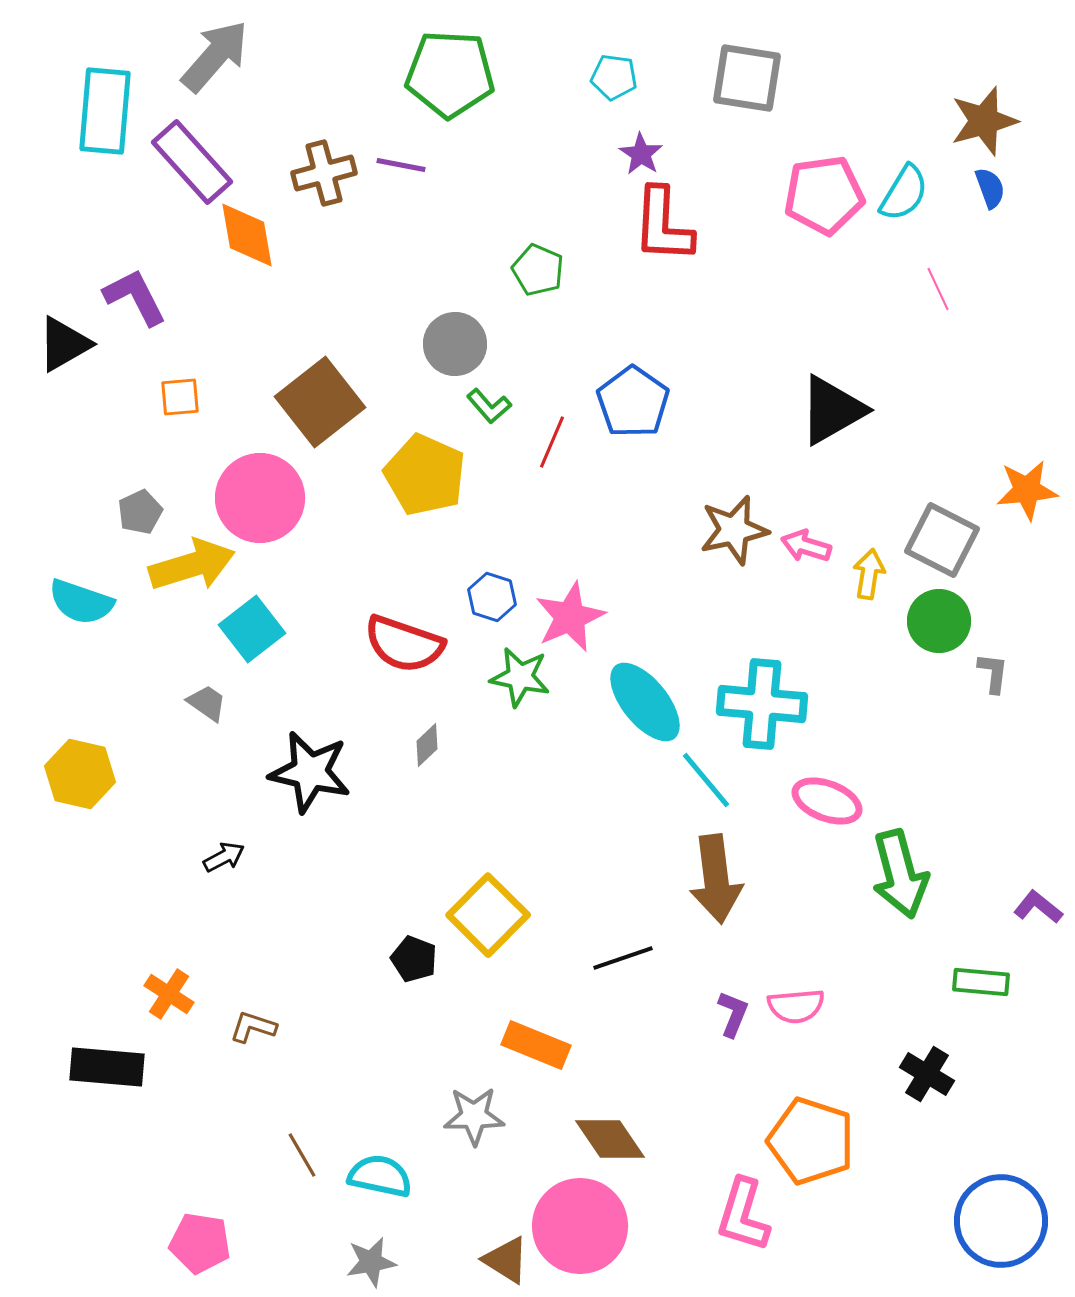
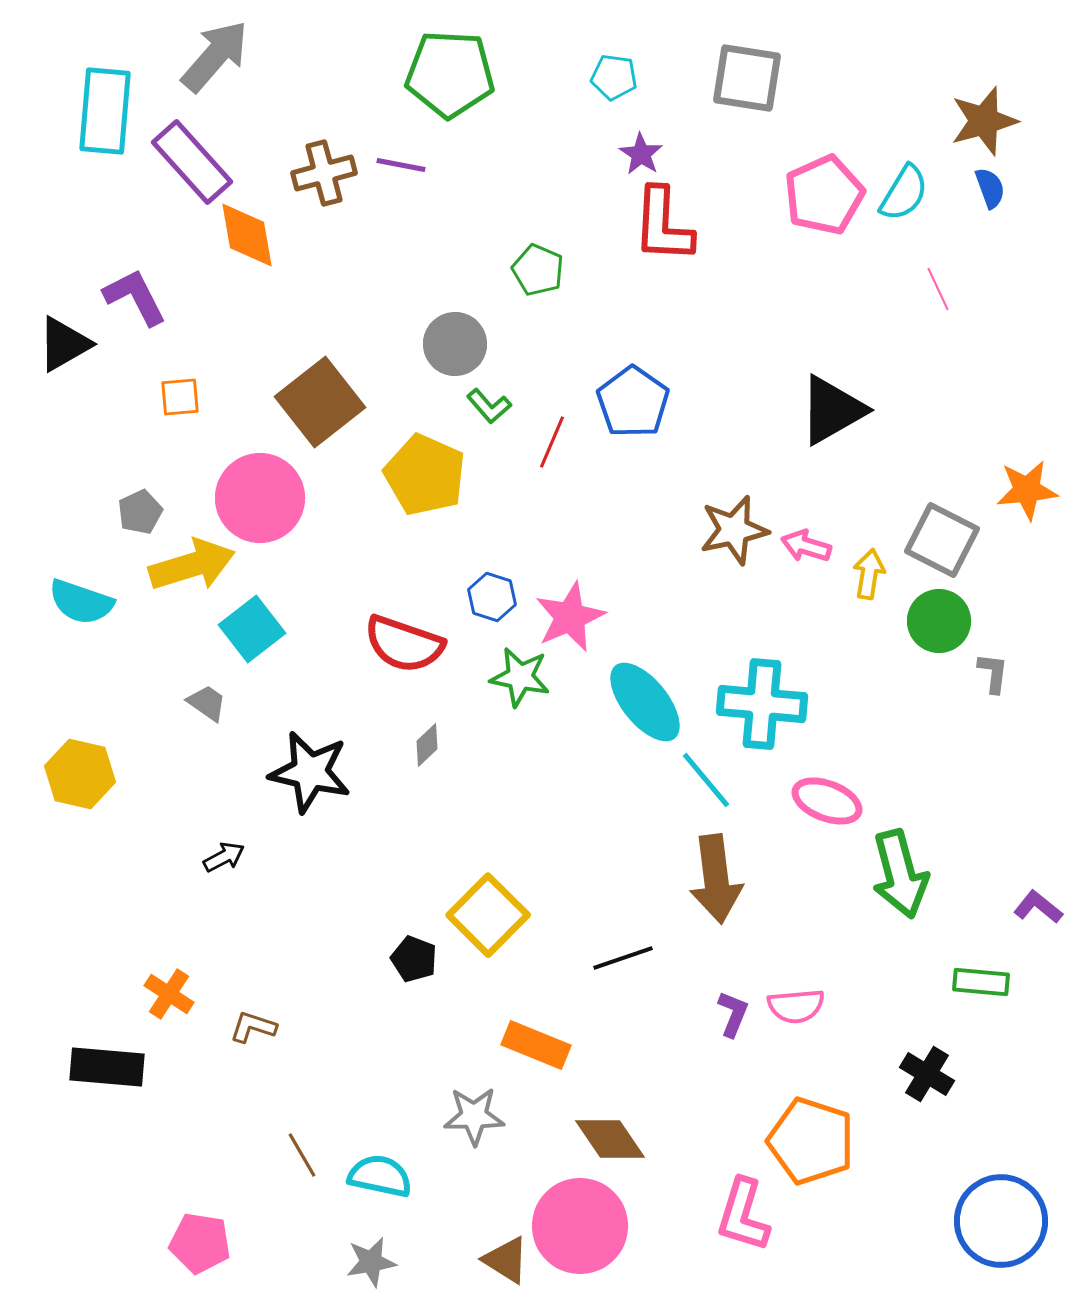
pink pentagon at (824, 195): rotated 16 degrees counterclockwise
